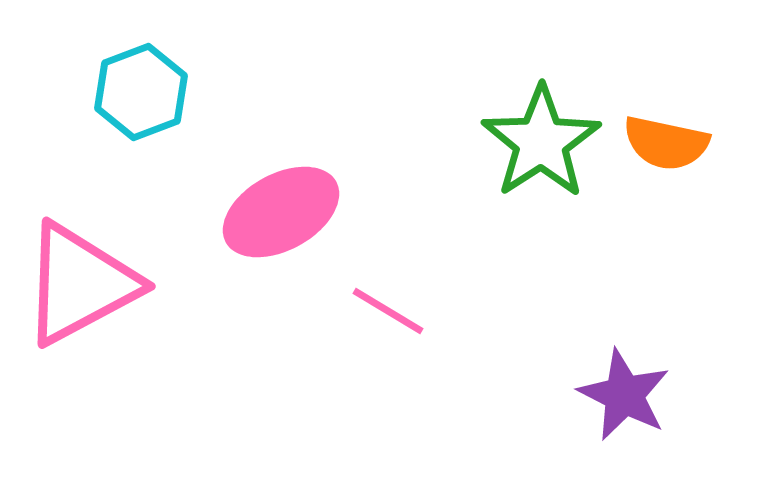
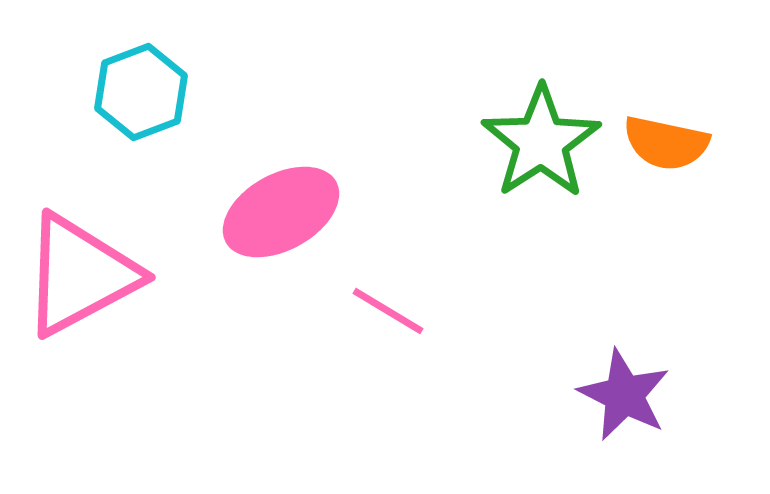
pink triangle: moved 9 px up
